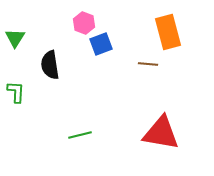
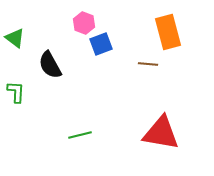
green triangle: rotated 25 degrees counterclockwise
black semicircle: rotated 20 degrees counterclockwise
